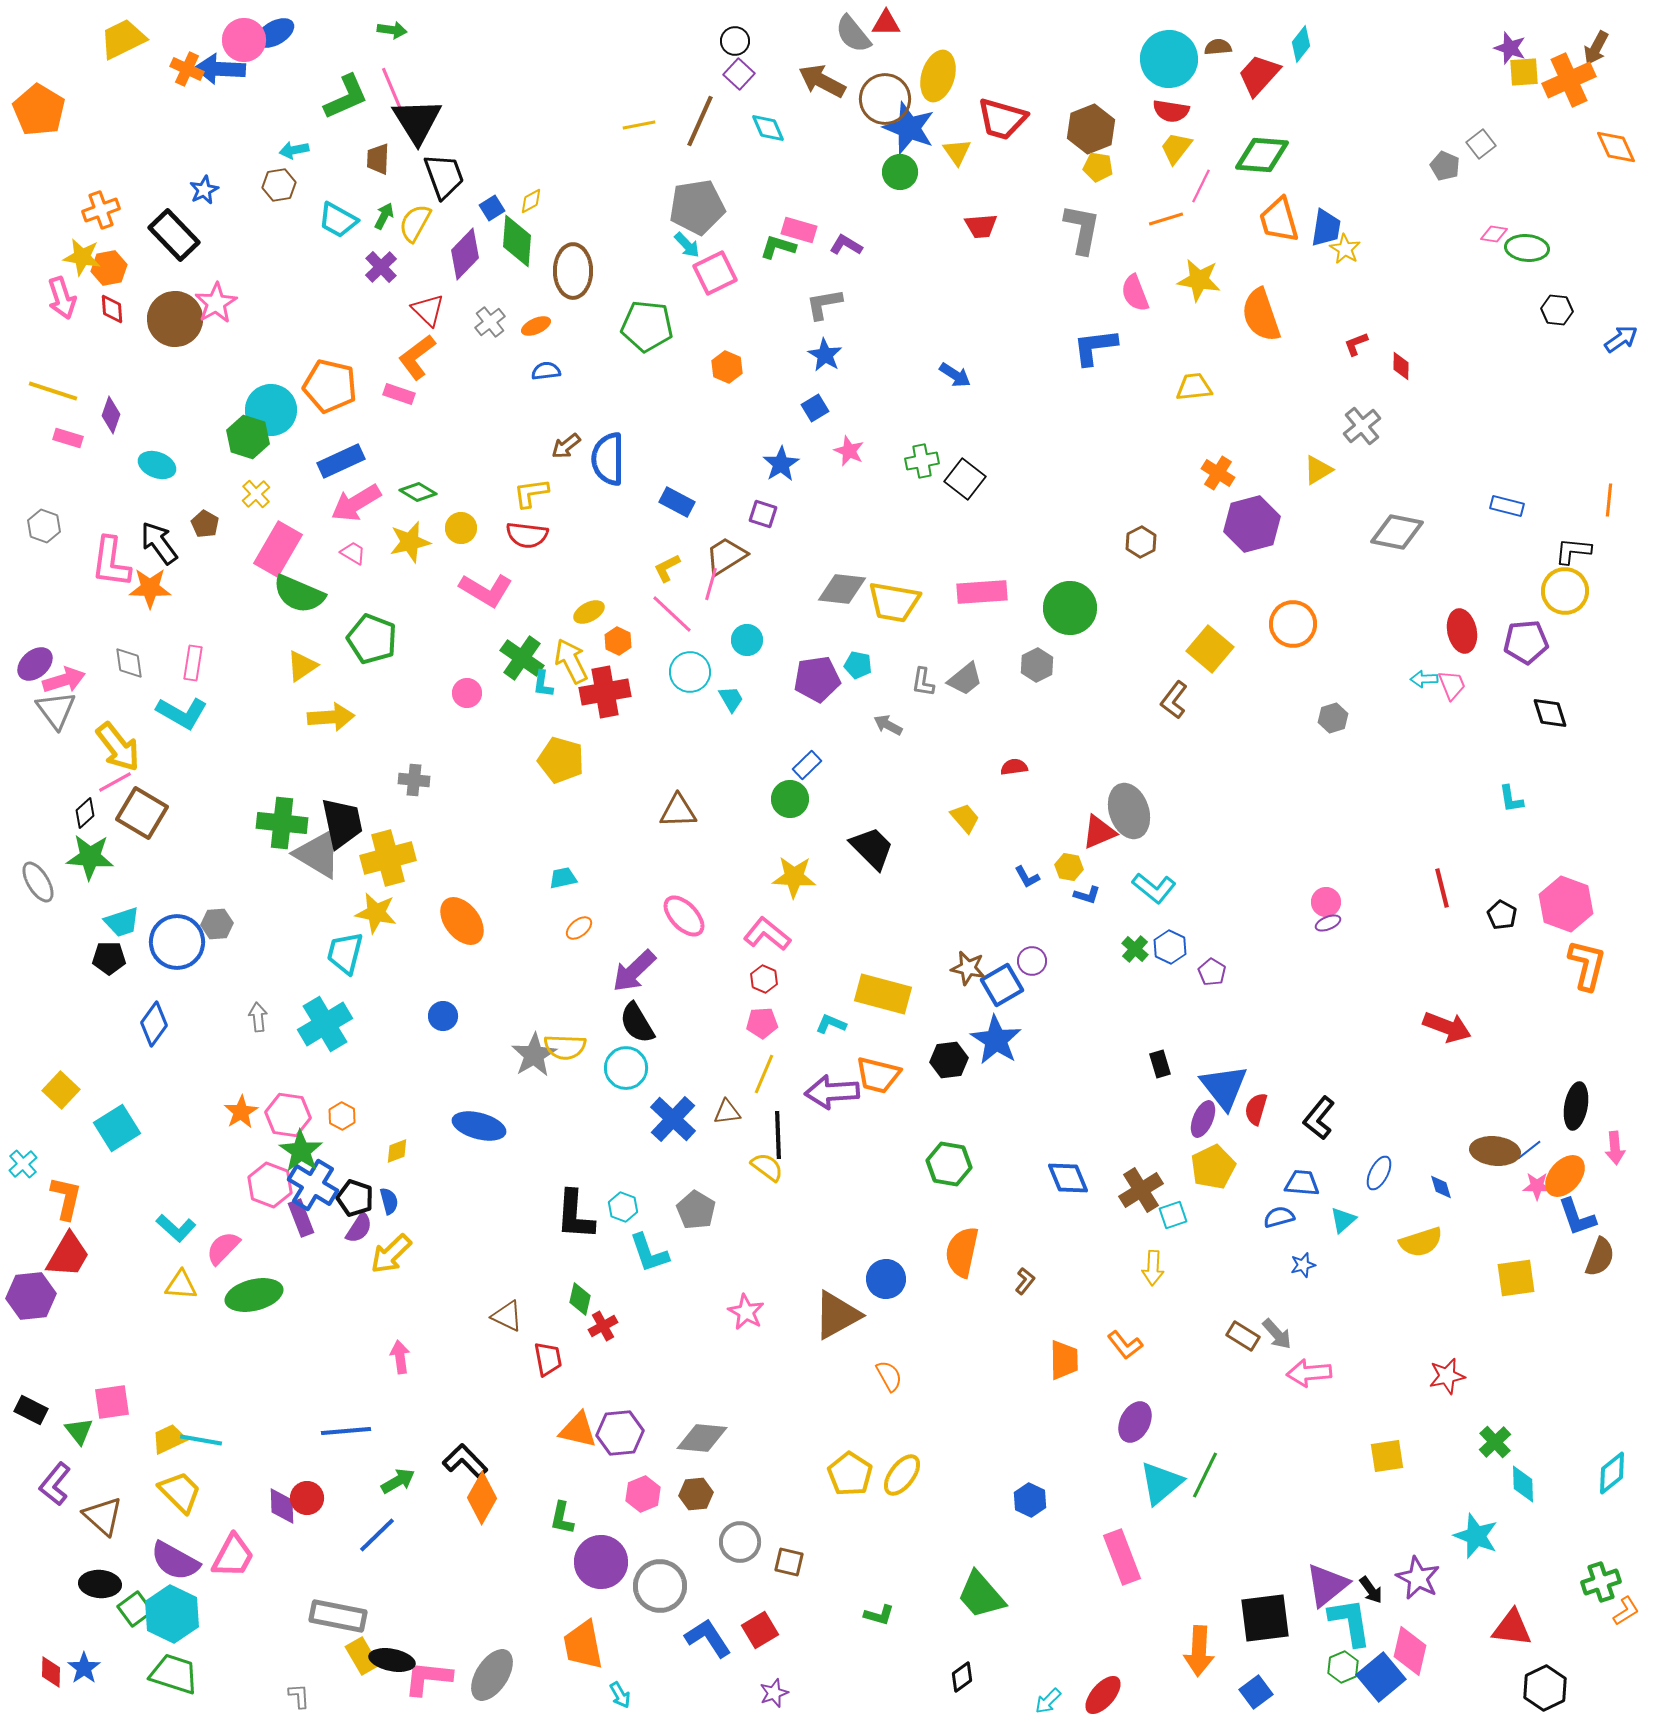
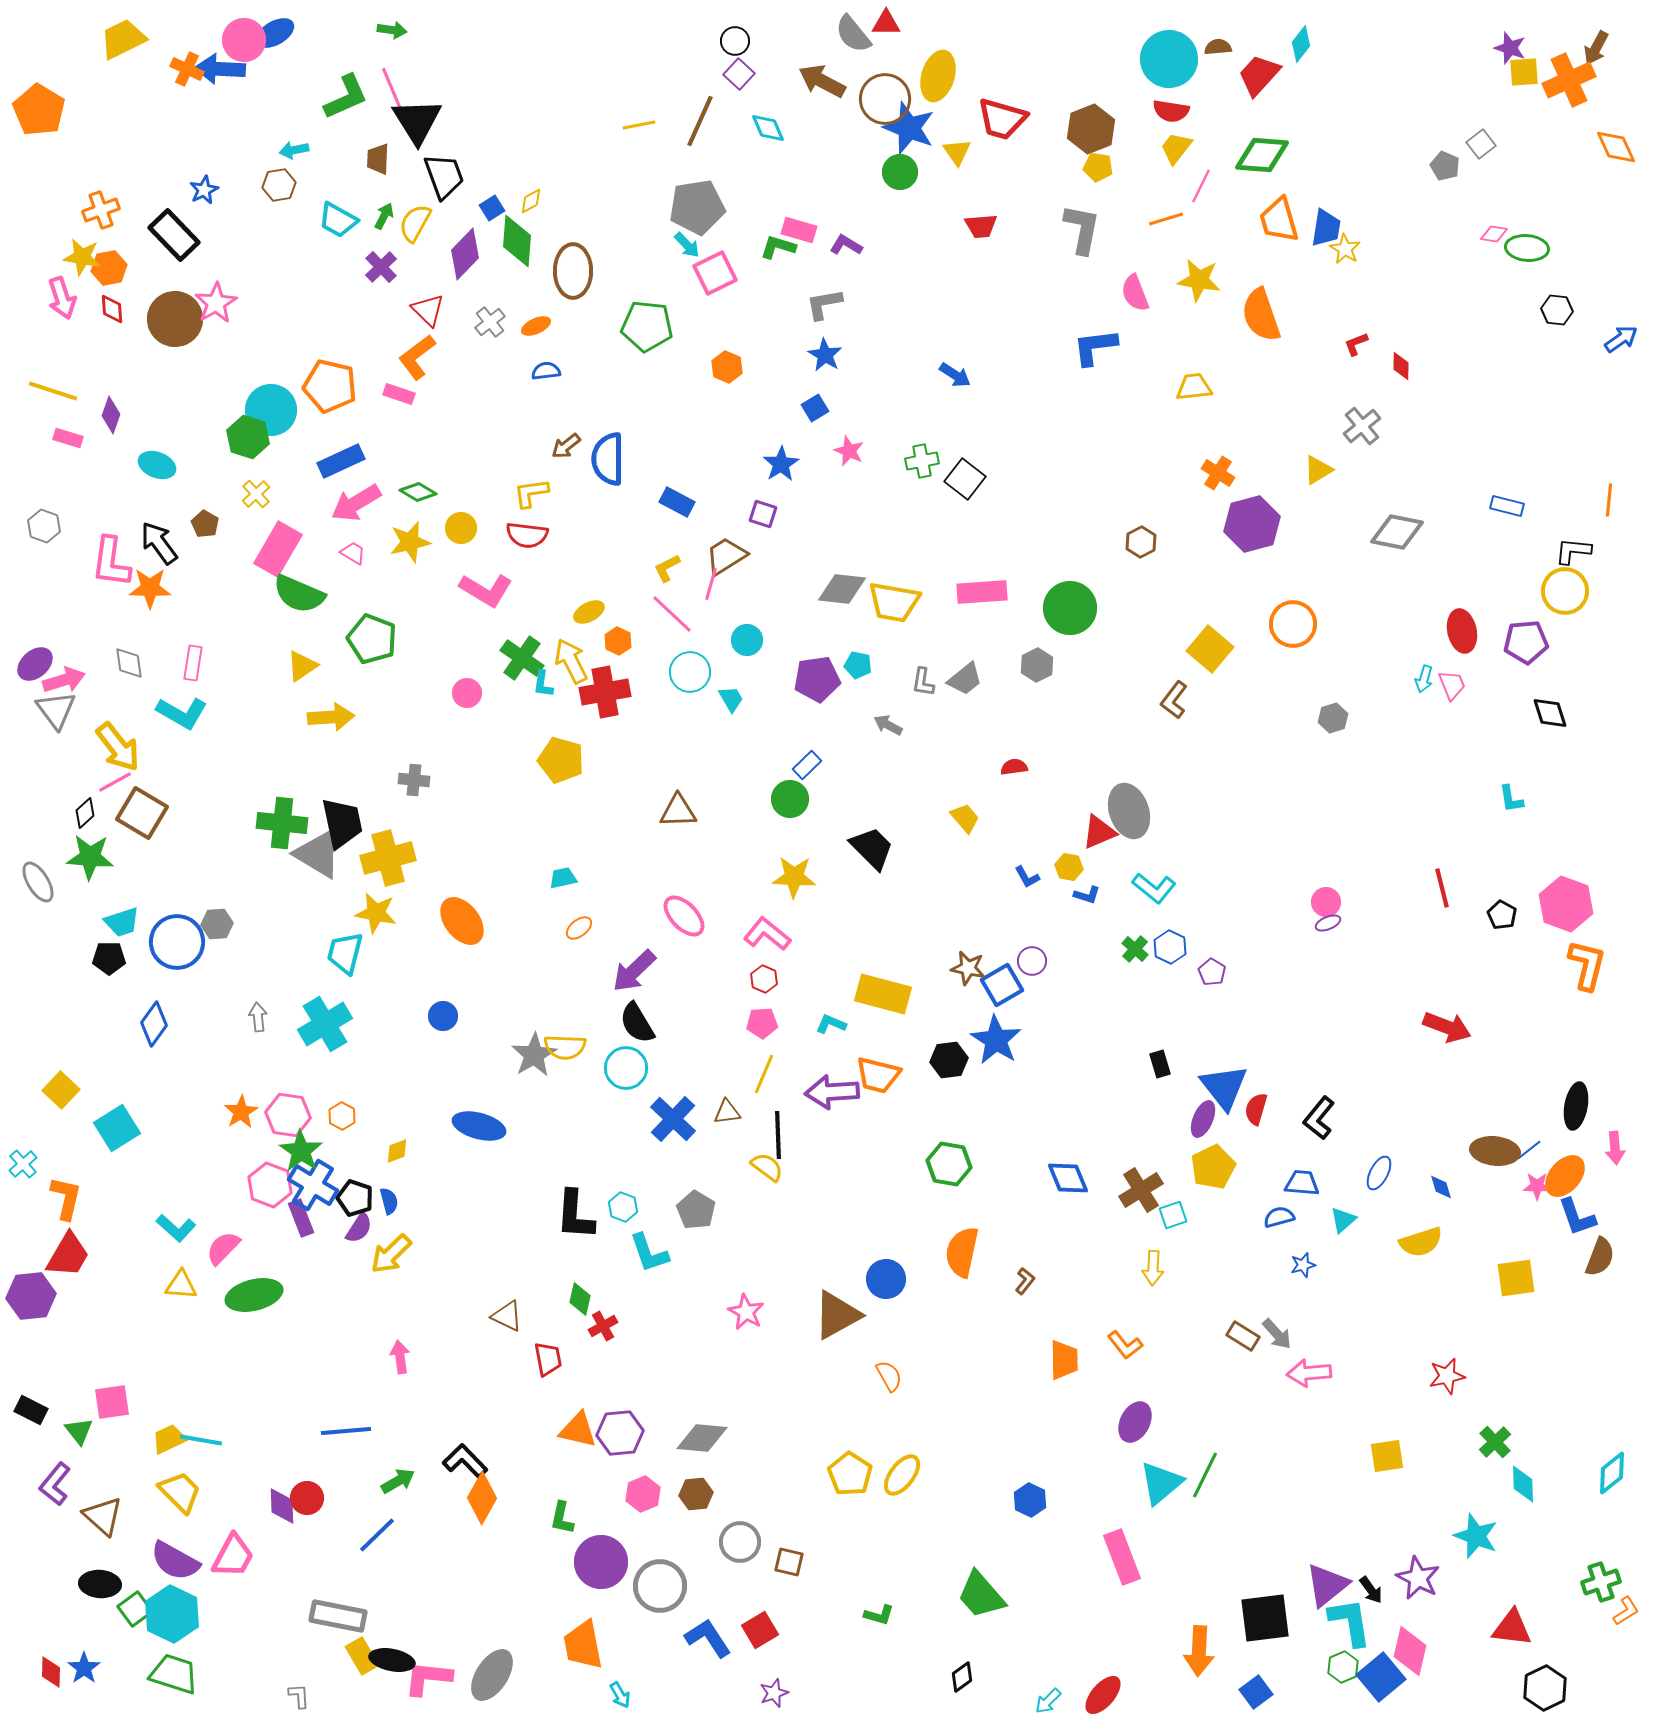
cyan arrow at (1424, 679): rotated 72 degrees counterclockwise
